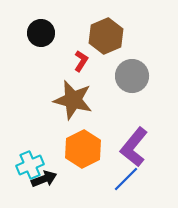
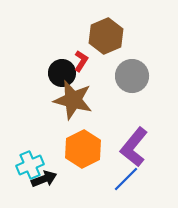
black circle: moved 21 px right, 40 px down
